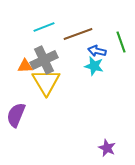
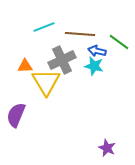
brown line: moved 2 px right; rotated 24 degrees clockwise
green line: moved 2 px left; rotated 35 degrees counterclockwise
gray cross: moved 18 px right
